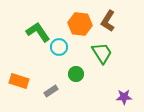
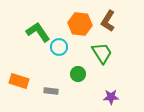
green circle: moved 2 px right
gray rectangle: rotated 40 degrees clockwise
purple star: moved 13 px left
